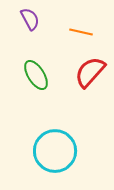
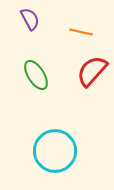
red semicircle: moved 2 px right, 1 px up
